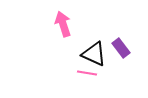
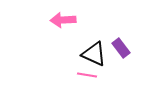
pink arrow: moved 4 px up; rotated 75 degrees counterclockwise
pink line: moved 2 px down
